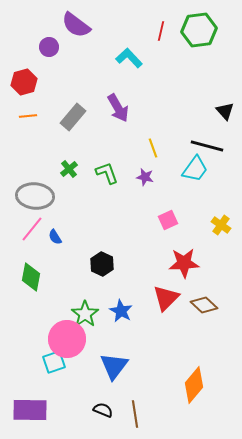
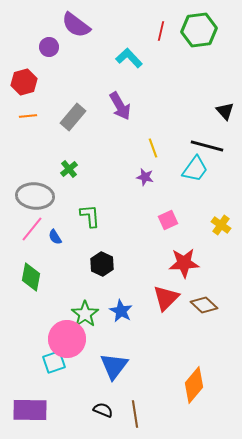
purple arrow: moved 2 px right, 2 px up
green L-shape: moved 17 px left, 43 px down; rotated 15 degrees clockwise
